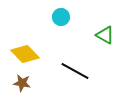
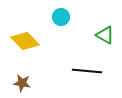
yellow diamond: moved 13 px up
black line: moved 12 px right; rotated 24 degrees counterclockwise
